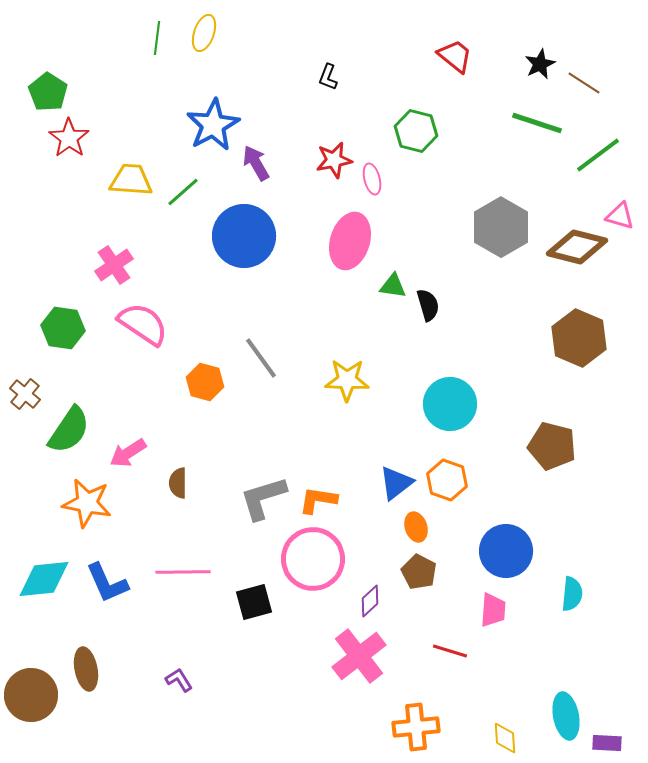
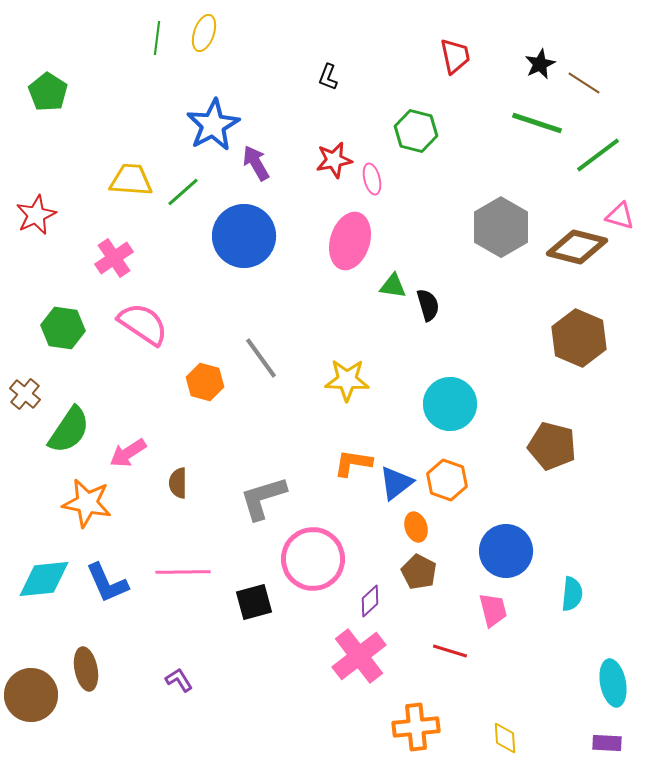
red trapezoid at (455, 56): rotated 39 degrees clockwise
red star at (69, 138): moved 33 px left, 77 px down; rotated 12 degrees clockwise
pink cross at (114, 265): moved 7 px up
orange L-shape at (318, 500): moved 35 px right, 37 px up
pink trapezoid at (493, 610): rotated 18 degrees counterclockwise
cyan ellipse at (566, 716): moved 47 px right, 33 px up
